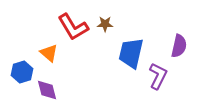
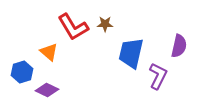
orange triangle: moved 1 px up
purple diamond: rotated 50 degrees counterclockwise
